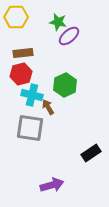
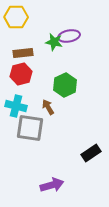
green star: moved 4 px left, 20 px down
purple ellipse: rotated 30 degrees clockwise
cyan cross: moved 16 px left, 11 px down
